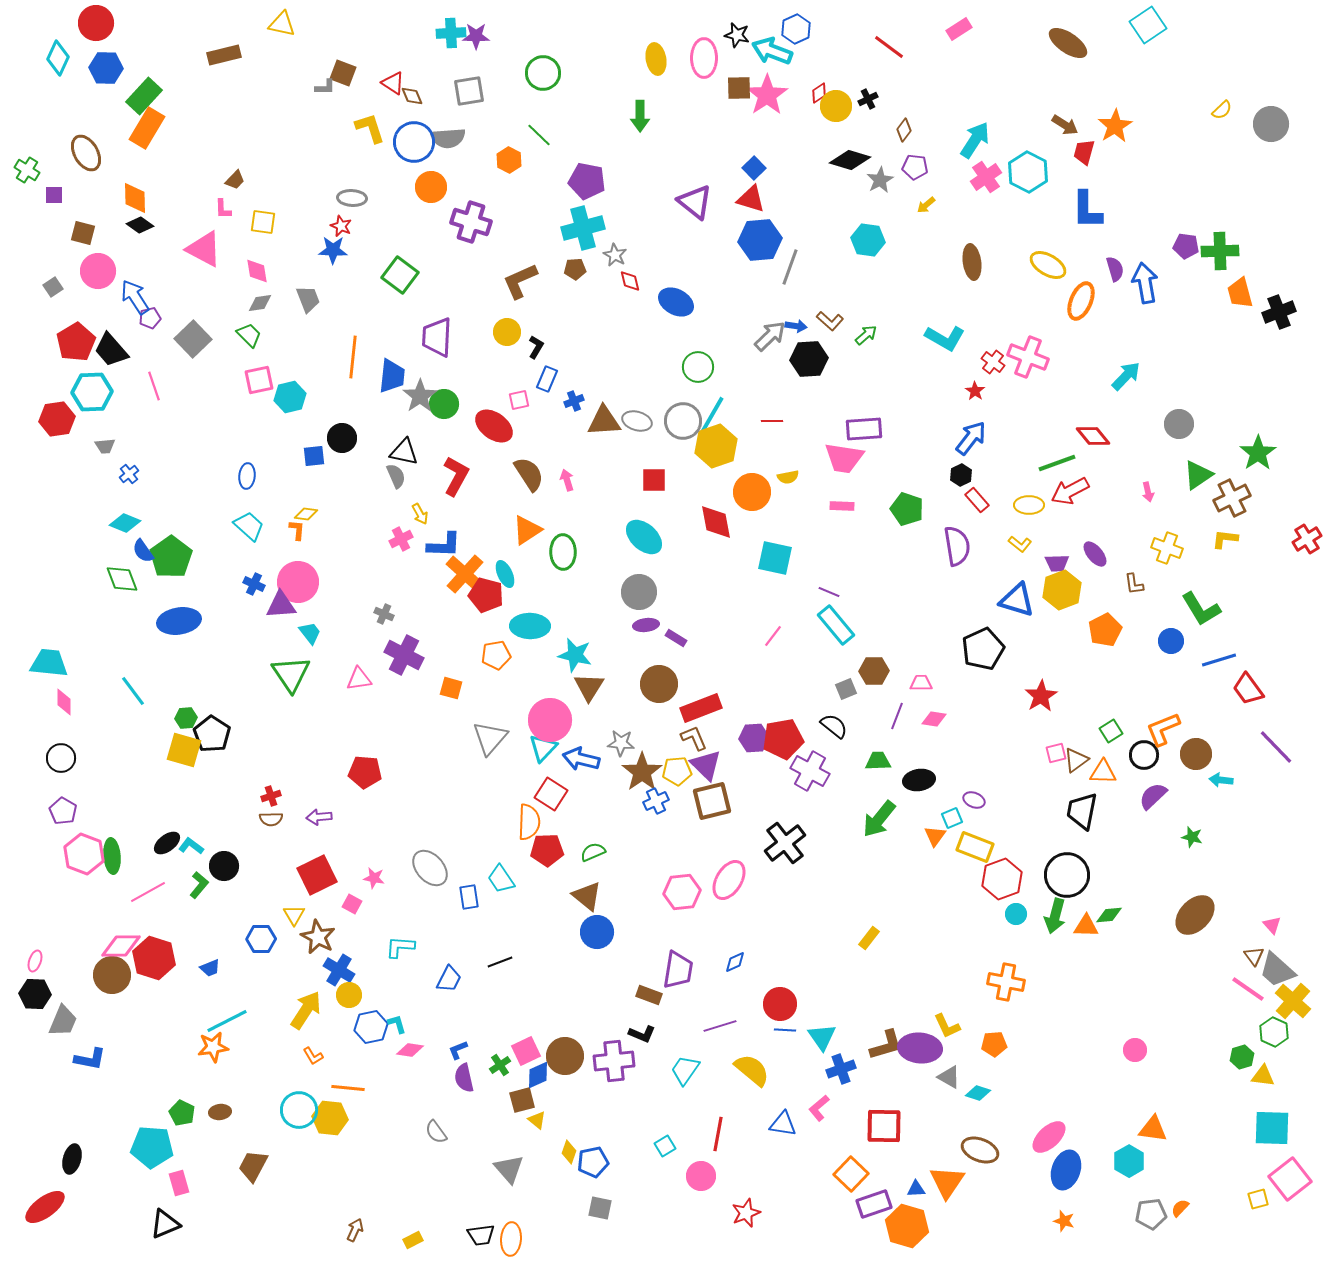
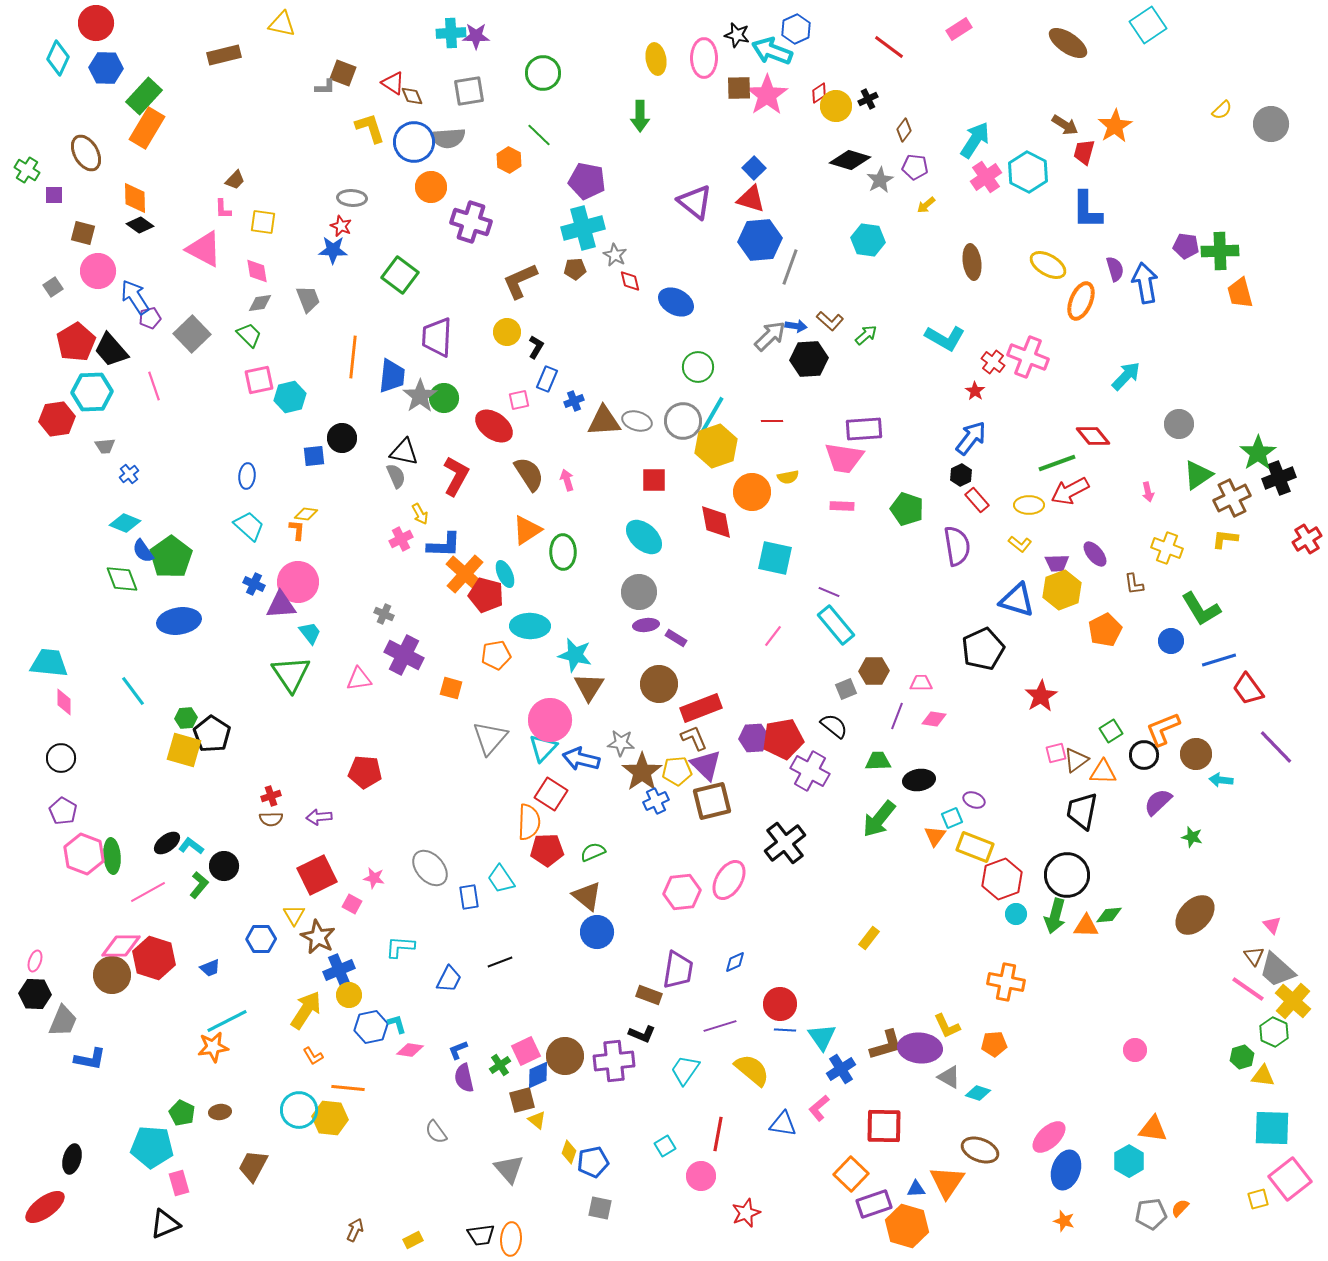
black cross at (1279, 312): moved 166 px down
gray square at (193, 339): moved 1 px left, 5 px up
green circle at (444, 404): moved 6 px up
purple semicircle at (1153, 796): moved 5 px right, 6 px down
blue cross at (339, 970): rotated 36 degrees clockwise
blue cross at (841, 1069): rotated 12 degrees counterclockwise
